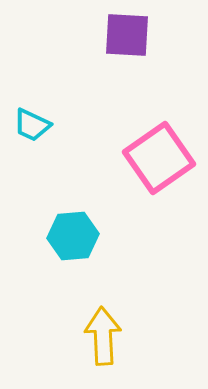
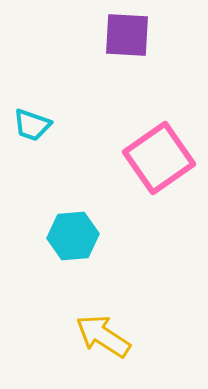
cyan trapezoid: rotated 6 degrees counterclockwise
yellow arrow: rotated 54 degrees counterclockwise
